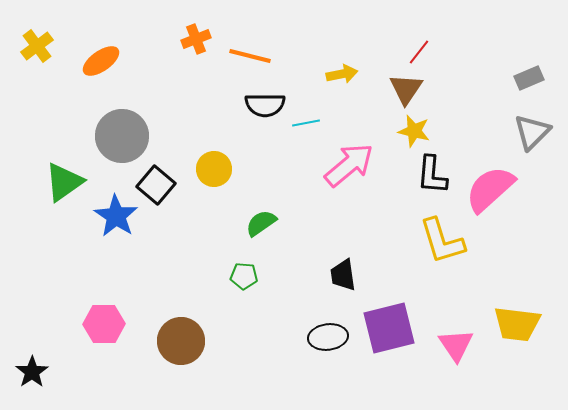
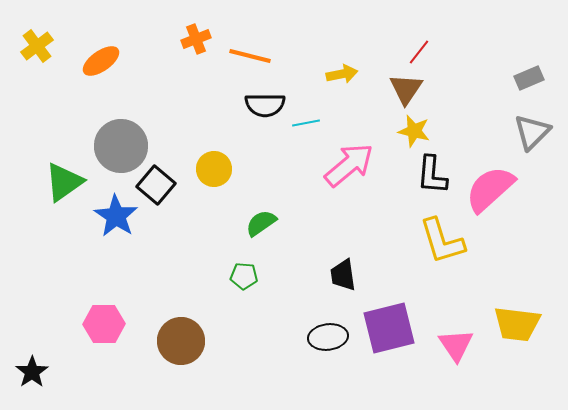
gray circle: moved 1 px left, 10 px down
